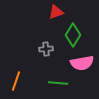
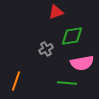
green diamond: moved 1 px left, 1 px down; rotated 50 degrees clockwise
gray cross: rotated 24 degrees counterclockwise
green line: moved 9 px right
